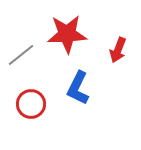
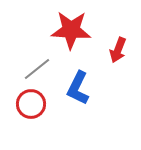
red star: moved 4 px right, 4 px up; rotated 6 degrees clockwise
gray line: moved 16 px right, 14 px down
